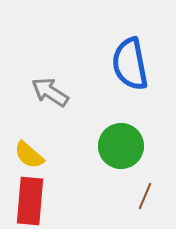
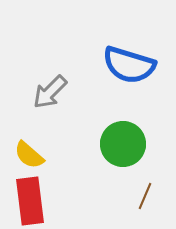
blue semicircle: moved 1 px left, 1 px down; rotated 62 degrees counterclockwise
gray arrow: rotated 78 degrees counterclockwise
green circle: moved 2 px right, 2 px up
red rectangle: rotated 12 degrees counterclockwise
